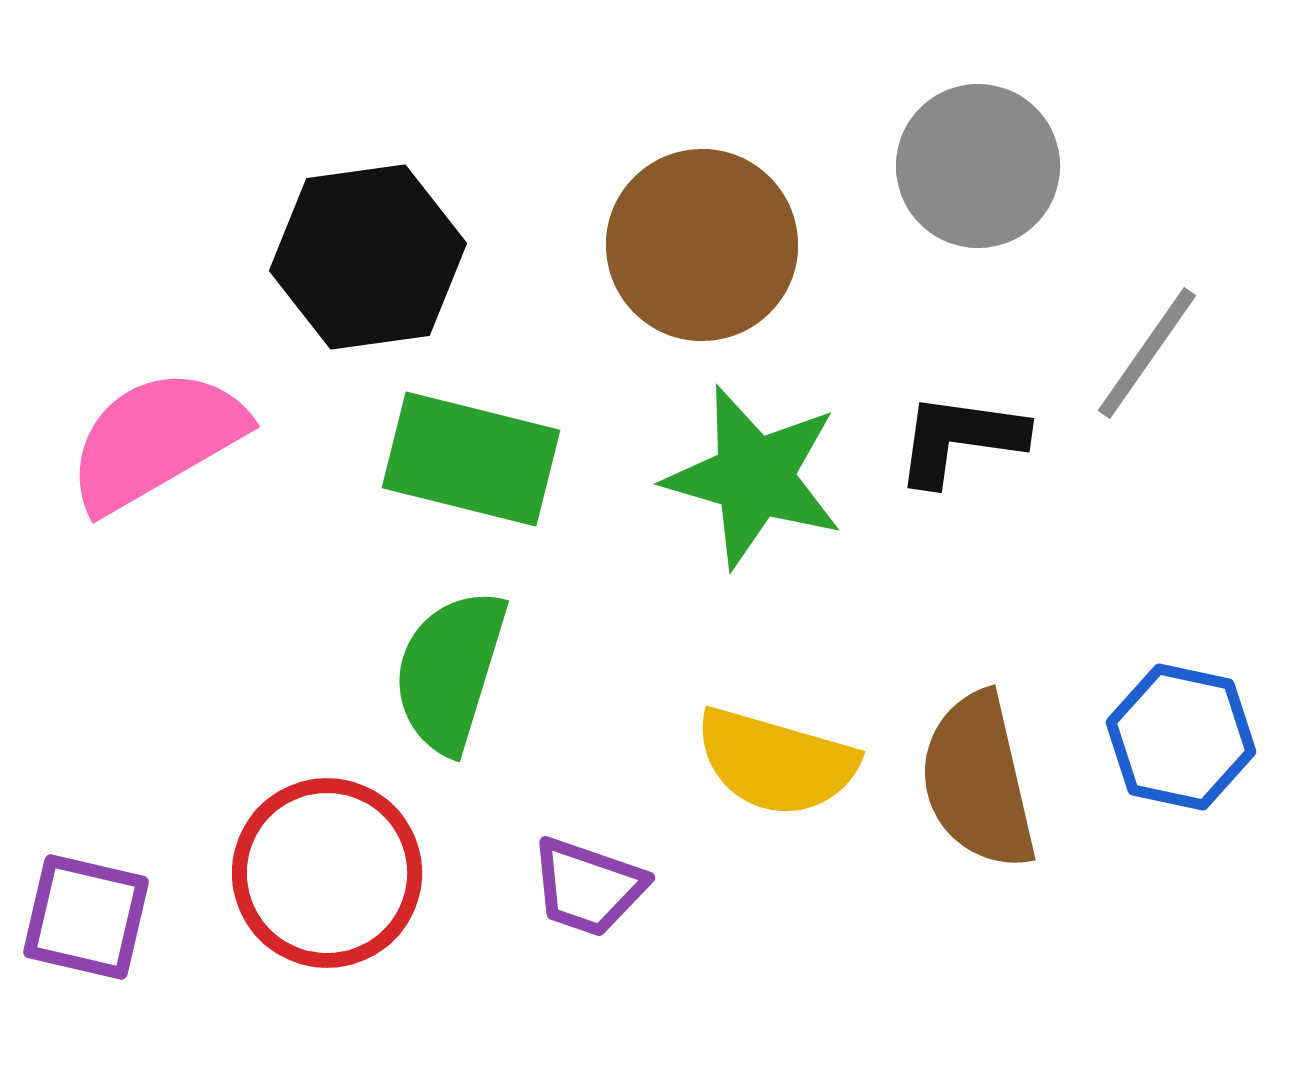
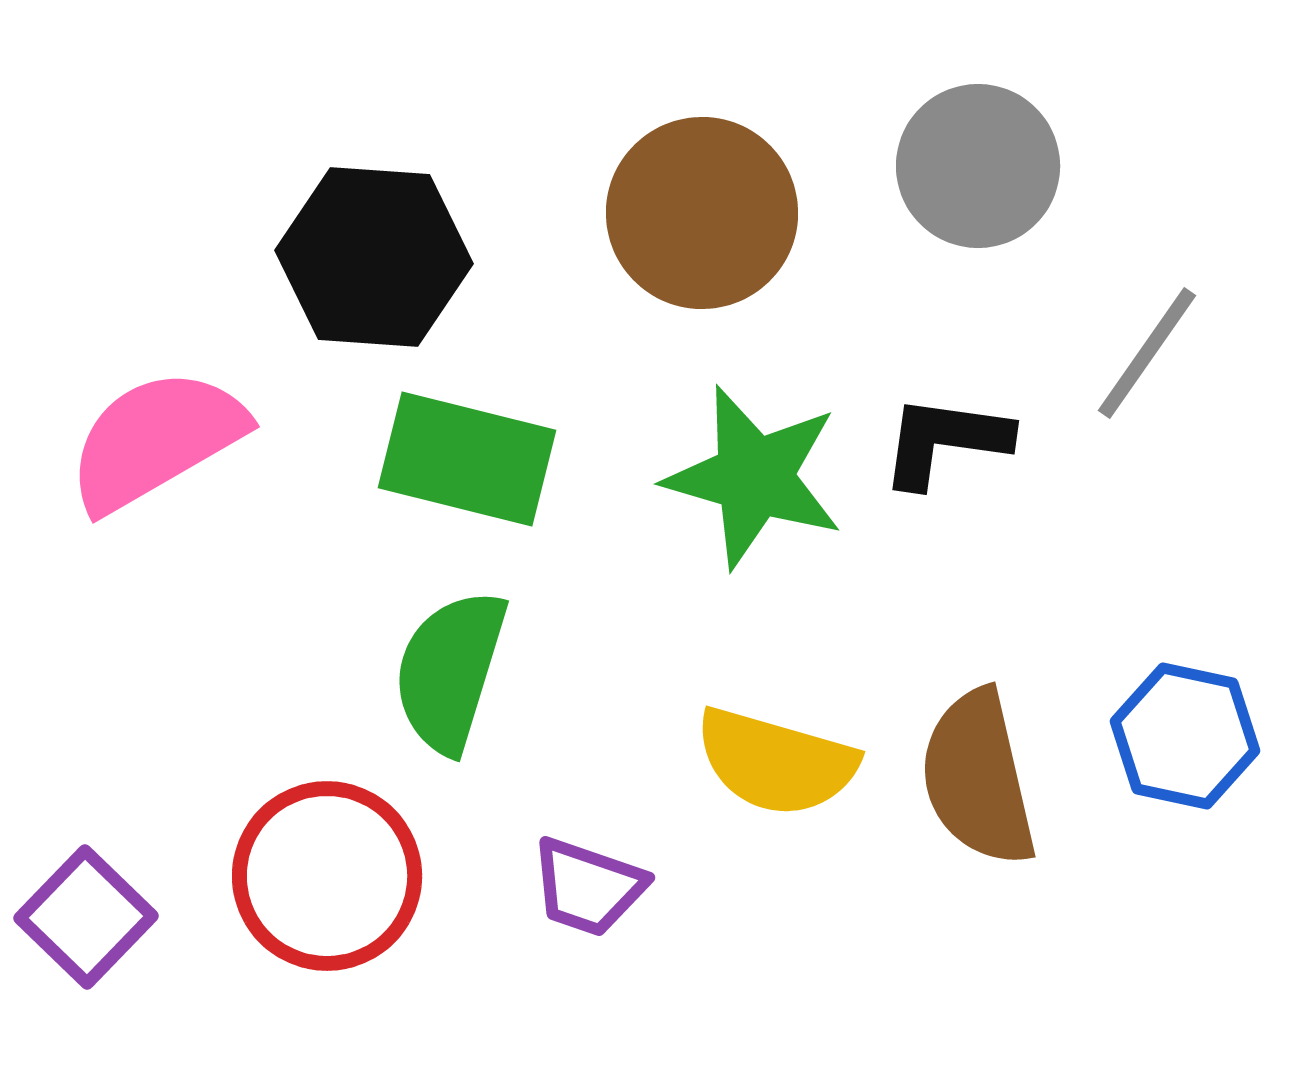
brown circle: moved 32 px up
black hexagon: moved 6 px right; rotated 12 degrees clockwise
black L-shape: moved 15 px left, 2 px down
green rectangle: moved 4 px left
blue hexagon: moved 4 px right, 1 px up
brown semicircle: moved 3 px up
red circle: moved 3 px down
purple square: rotated 31 degrees clockwise
